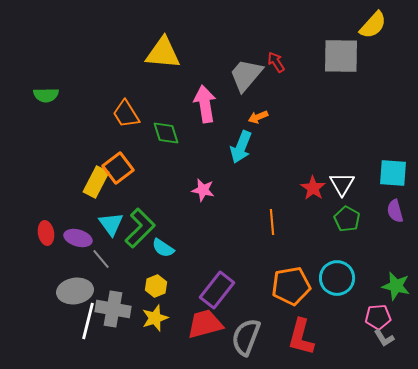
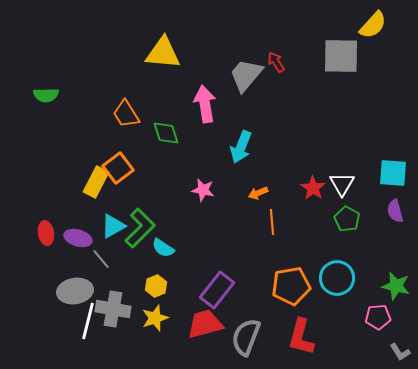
orange arrow: moved 76 px down
cyan triangle: moved 2 px right, 2 px down; rotated 36 degrees clockwise
gray L-shape: moved 16 px right, 14 px down
